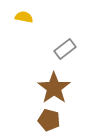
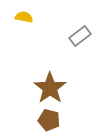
gray rectangle: moved 15 px right, 13 px up
brown star: moved 4 px left
